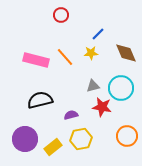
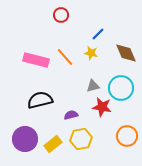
yellow star: rotated 16 degrees clockwise
yellow rectangle: moved 3 px up
